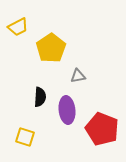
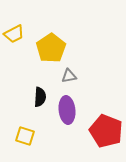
yellow trapezoid: moved 4 px left, 7 px down
gray triangle: moved 9 px left
red pentagon: moved 4 px right, 2 px down
yellow square: moved 1 px up
